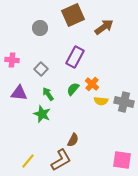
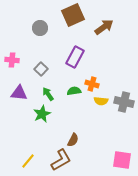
orange cross: rotated 24 degrees counterclockwise
green semicircle: moved 1 px right, 2 px down; rotated 40 degrees clockwise
green star: rotated 24 degrees clockwise
